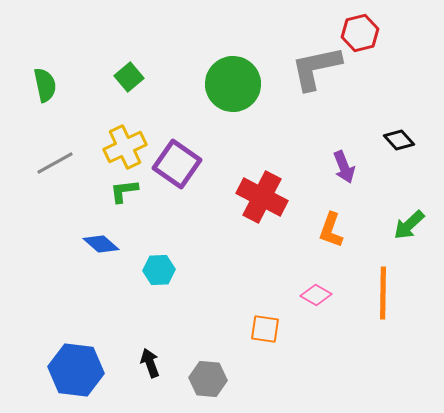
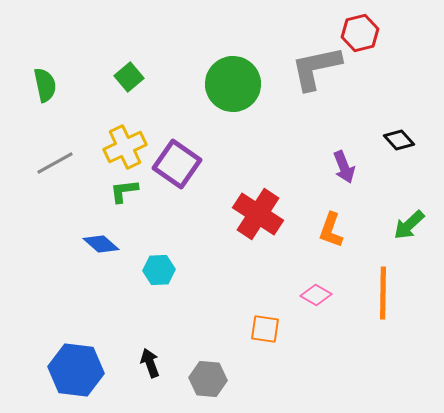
red cross: moved 4 px left, 17 px down; rotated 6 degrees clockwise
